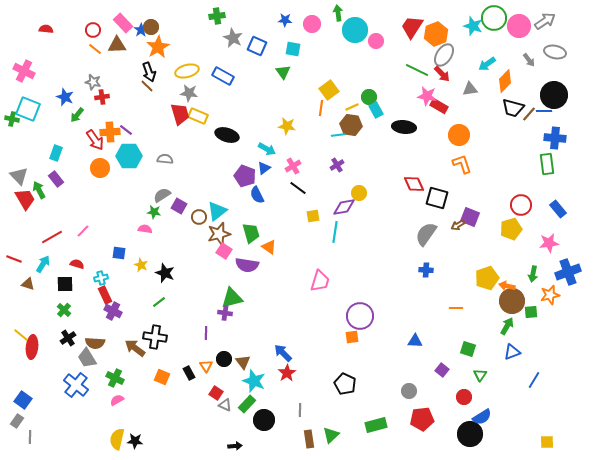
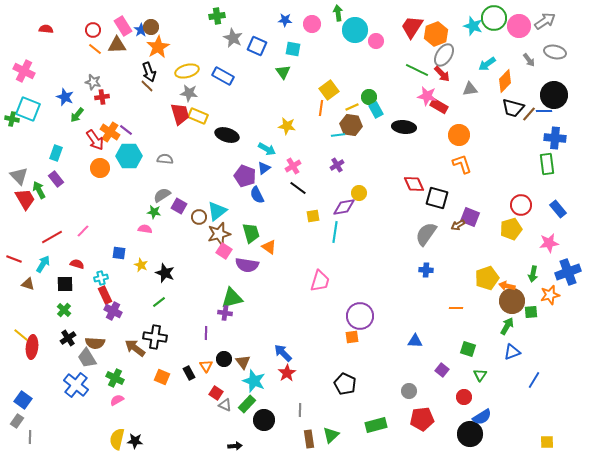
pink rectangle at (123, 23): moved 3 px down; rotated 12 degrees clockwise
orange cross at (110, 132): rotated 36 degrees clockwise
